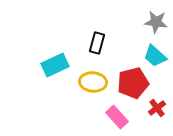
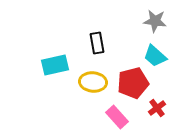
gray star: moved 1 px left, 1 px up
black rectangle: rotated 25 degrees counterclockwise
cyan rectangle: rotated 12 degrees clockwise
